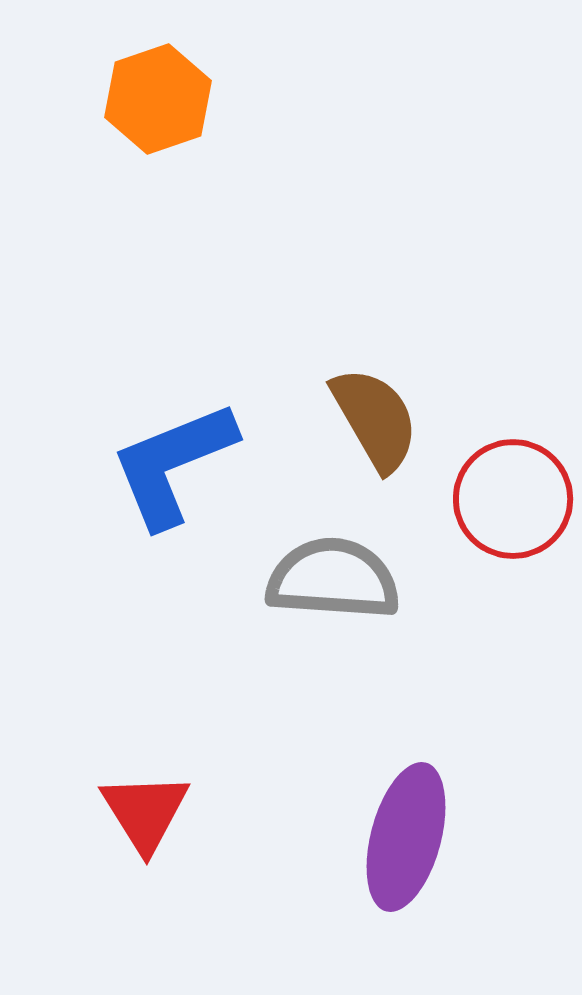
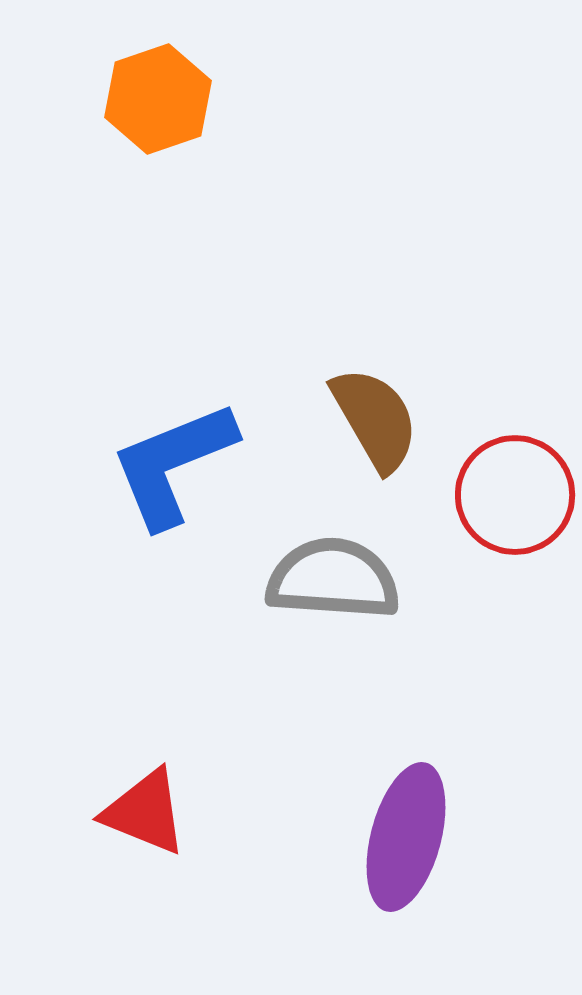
red circle: moved 2 px right, 4 px up
red triangle: rotated 36 degrees counterclockwise
